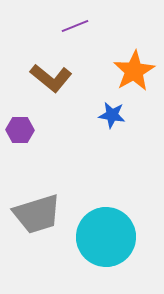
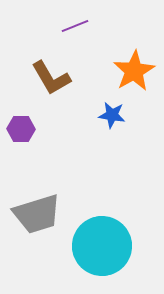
brown L-shape: rotated 21 degrees clockwise
purple hexagon: moved 1 px right, 1 px up
cyan circle: moved 4 px left, 9 px down
